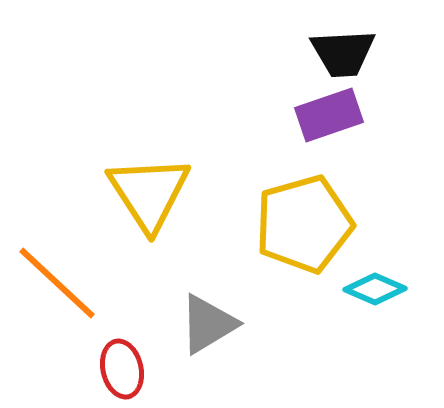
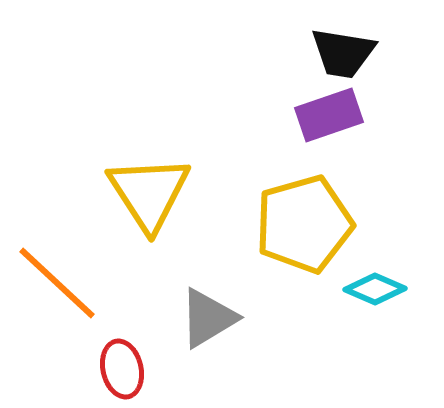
black trapezoid: rotated 12 degrees clockwise
gray triangle: moved 6 px up
